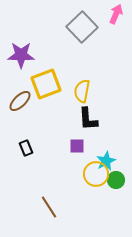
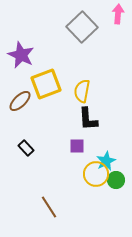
pink arrow: moved 2 px right; rotated 18 degrees counterclockwise
purple star: rotated 24 degrees clockwise
black rectangle: rotated 21 degrees counterclockwise
